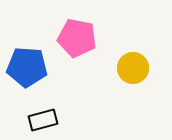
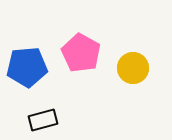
pink pentagon: moved 4 px right, 15 px down; rotated 18 degrees clockwise
blue pentagon: rotated 9 degrees counterclockwise
